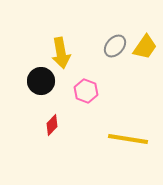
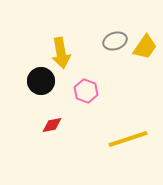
gray ellipse: moved 5 px up; rotated 30 degrees clockwise
red diamond: rotated 35 degrees clockwise
yellow line: rotated 27 degrees counterclockwise
